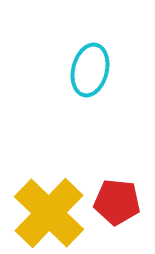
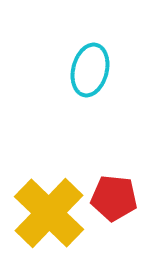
red pentagon: moved 3 px left, 4 px up
